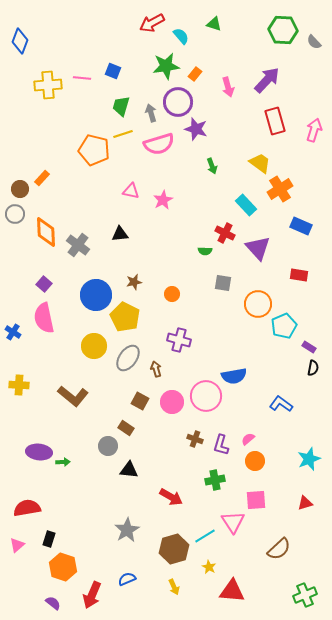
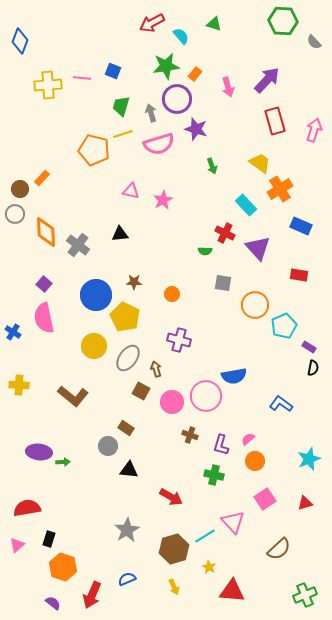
green hexagon at (283, 30): moved 9 px up
purple circle at (178, 102): moved 1 px left, 3 px up
brown star at (134, 282): rotated 14 degrees clockwise
orange circle at (258, 304): moved 3 px left, 1 px down
brown square at (140, 401): moved 1 px right, 10 px up
brown cross at (195, 439): moved 5 px left, 4 px up
green cross at (215, 480): moved 1 px left, 5 px up; rotated 24 degrees clockwise
pink square at (256, 500): moved 9 px right, 1 px up; rotated 30 degrees counterclockwise
pink triangle at (233, 522): rotated 10 degrees counterclockwise
